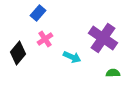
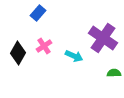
pink cross: moved 1 px left, 7 px down
black diamond: rotated 10 degrees counterclockwise
cyan arrow: moved 2 px right, 1 px up
green semicircle: moved 1 px right
